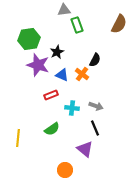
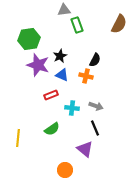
black star: moved 3 px right, 4 px down
orange cross: moved 4 px right, 2 px down; rotated 24 degrees counterclockwise
